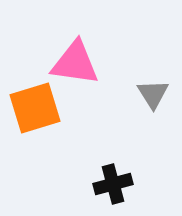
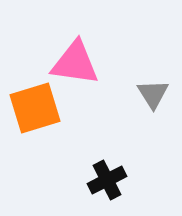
black cross: moved 6 px left, 4 px up; rotated 12 degrees counterclockwise
